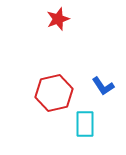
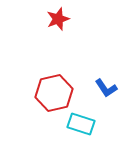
blue L-shape: moved 3 px right, 2 px down
cyan rectangle: moved 4 px left; rotated 72 degrees counterclockwise
